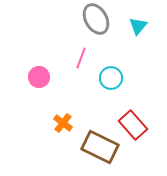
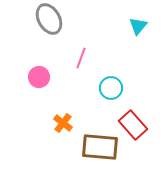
gray ellipse: moved 47 px left
cyan circle: moved 10 px down
brown rectangle: rotated 21 degrees counterclockwise
